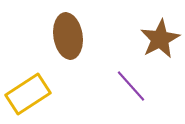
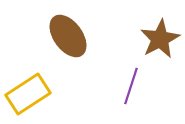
brown ellipse: rotated 27 degrees counterclockwise
purple line: rotated 60 degrees clockwise
